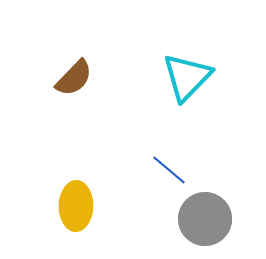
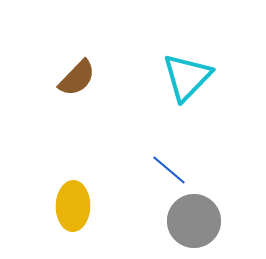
brown semicircle: moved 3 px right
yellow ellipse: moved 3 px left
gray circle: moved 11 px left, 2 px down
